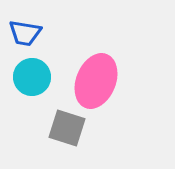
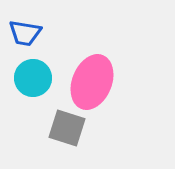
cyan circle: moved 1 px right, 1 px down
pink ellipse: moved 4 px left, 1 px down
